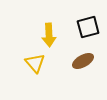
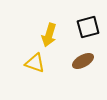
yellow arrow: rotated 20 degrees clockwise
yellow triangle: rotated 30 degrees counterclockwise
